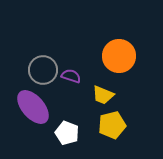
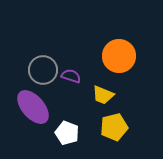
yellow pentagon: moved 2 px right, 2 px down
